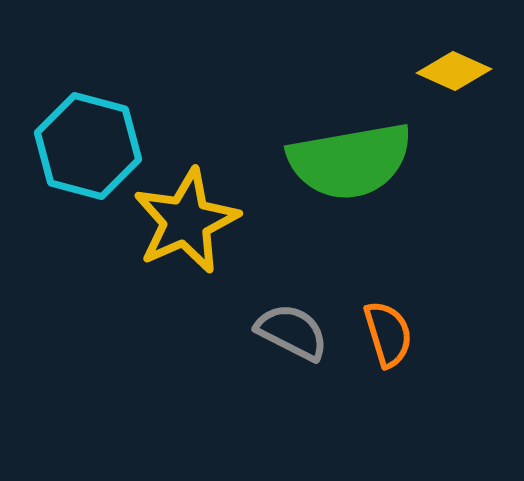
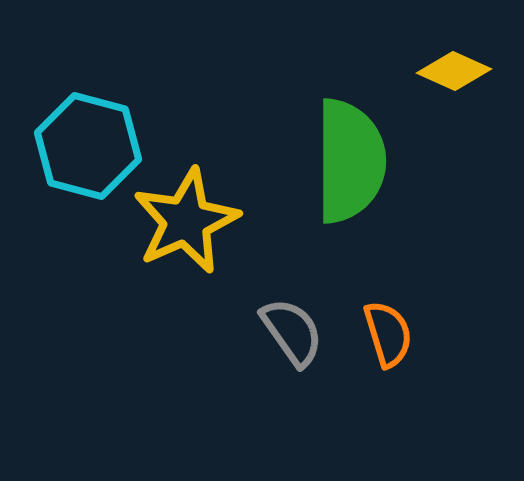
green semicircle: rotated 80 degrees counterclockwise
gray semicircle: rotated 28 degrees clockwise
